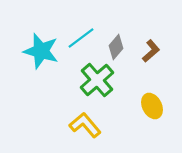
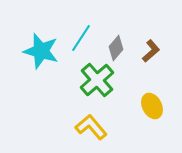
cyan line: rotated 20 degrees counterclockwise
gray diamond: moved 1 px down
yellow L-shape: moved 6 px right, 2 px down
